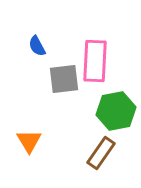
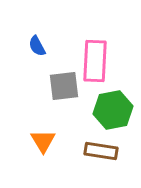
gray square: moved 7 px down
green hexagon: moved 3 px left, 1 px up
orange triangle: moved 14 px right
brown rectangle: moved 2 px up; rotated 64 degrees clockwise
